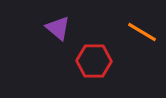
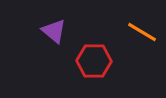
purple triangle: moved 4 px left, 3 px down
